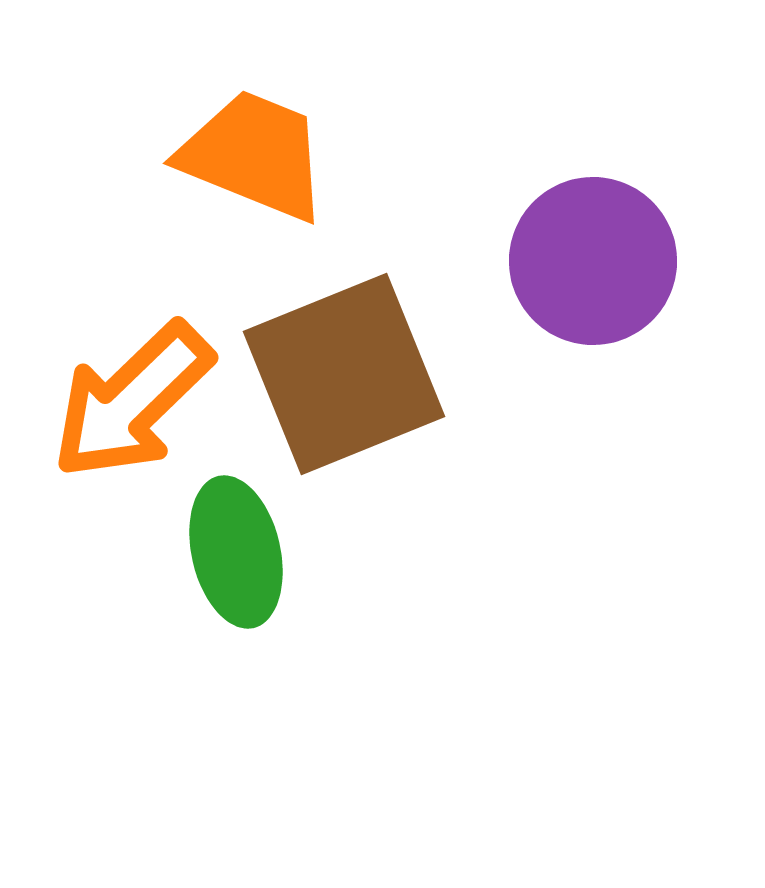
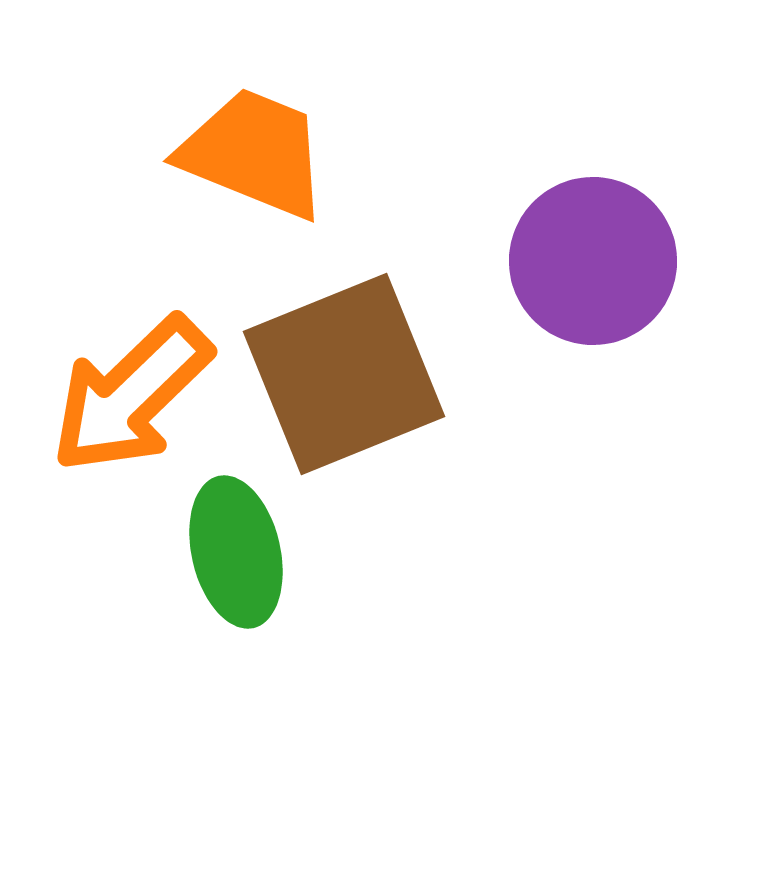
orange trapezoid: moved 2 px up
orange arrow: moved 1 px left, 6 px up
